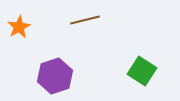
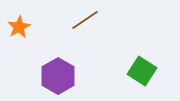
brown line: rotated 20 degrees counterclockwise
purple hexagon: moved 3 px right; rotated 12 degrees counterclockwise
